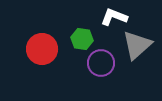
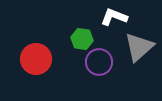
gray triangle: moved 2 px right, 2 px down
red circle: moved 6 px left, 10 px down
purple circle: moved 2 px left, 1 px up
